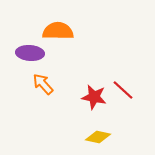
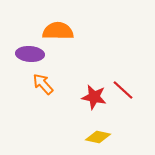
purple ellipse: moved 1 px down
